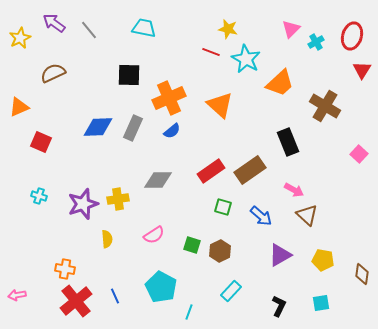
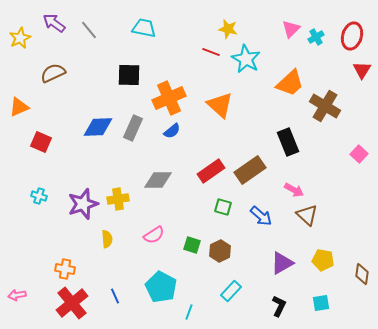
cyan cross at (316, 42): moved 5 px up
orange trapezoid at (280, 83): moved 10 px right
purple triangle at (280, 255): moved 2 px right, 8 px down
red cross at (76, 301): moved 4 px left, 2 px down
